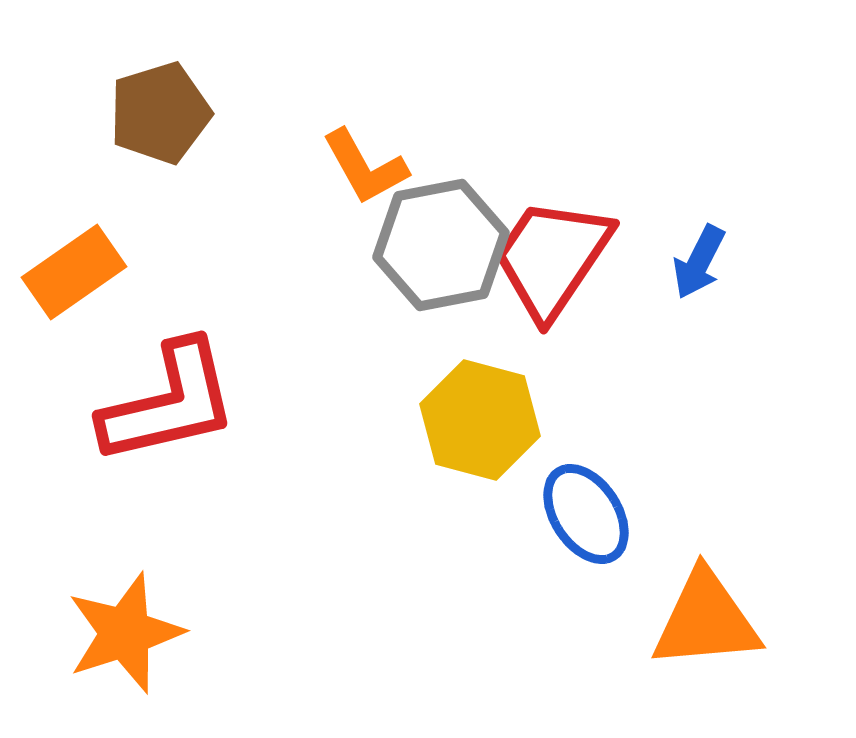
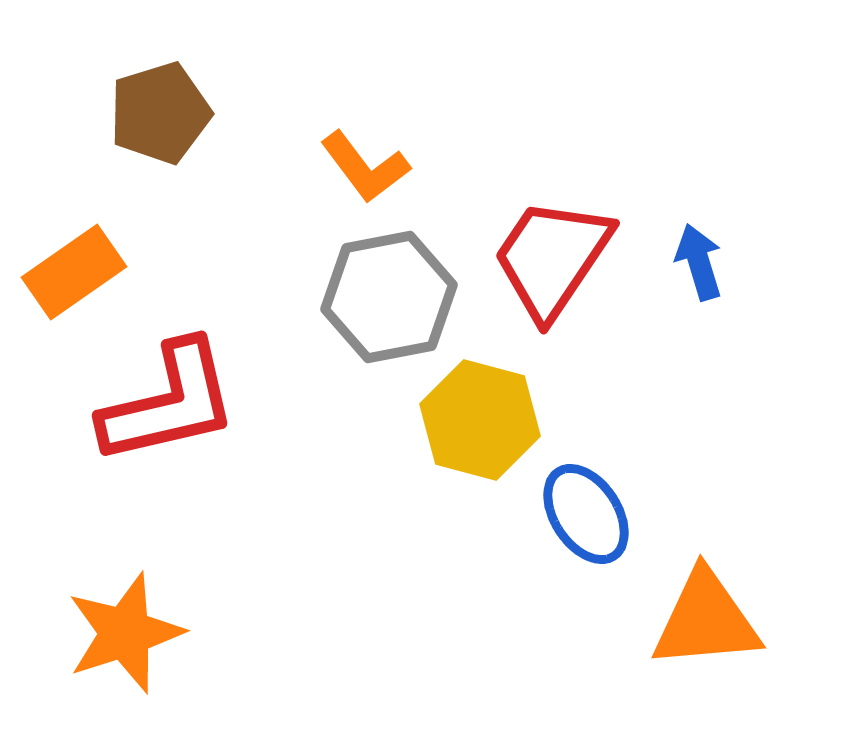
orange L-shape: rotated 8 degrees counterclockwise
gray hexagon: moved 52 px left, 52 px down
blue arrow: rotated 136 degrees clockwise
